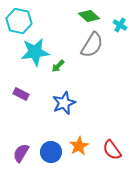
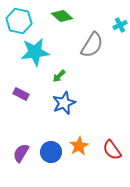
green diamond: moved 27 px left
cyan cross: rotated 32 degrees clockwise
green arrow: moved 1 px right, 10 px down
